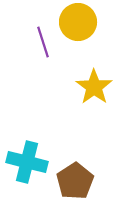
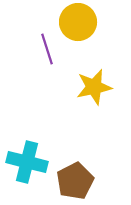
purple line: moved 4 px right, 7 px down
yellow star: rotated 24 degrees clockwise
brown pentagon: rotated 6 degrees clockwise
